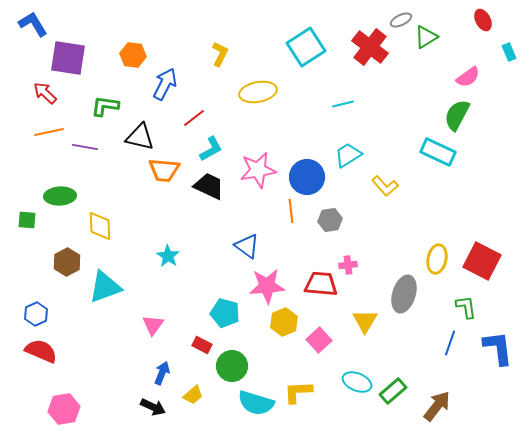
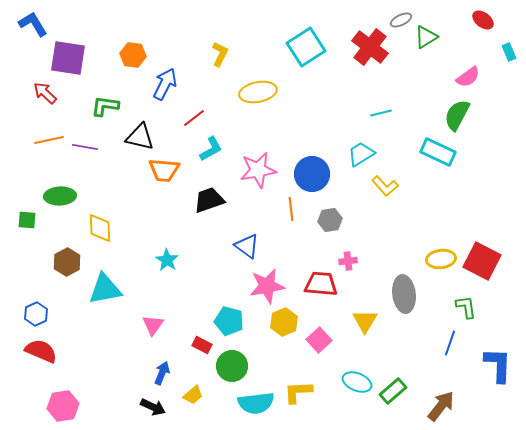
red ellipse at (483, 20): rotated 25 degrees counterclockwise
cyan line at (343, 104): moved 38 px right, 9 px down
orange line at (49, 132): moved 8 px down
cyan trapezoid at (348, 155): moved 13 px right, 1 px up
blue circle at (307, 177): moved 5 px right, 3 px up
black trapezoid at (209, 186): moved 14 px down; rotated 44 degrees counterclockwise
orange line at (291, 211): moved 2 px up
yellow diamond at (100, 226): moved 2 px down
cyan star at (168, 256): moved 1 px left, 4 px down
yellow ellipse at (437, 259): moved 4 px right; rotated 72 degrees clockwise
pink cross at (348, 265): moved 4 px up
pink star at (267, 286): rotated 6 degrees counterclockwise
cyan triangle at (105, 287): moved 2 px down; rotated 9 degrees clockwise
gray ellipse at (404, 294): rotated 24 degrees counterclockwise
cyan pentagon at (225, 313): moved 4 px right, 8 px down
blue L-shape at (498, 348): moved 17 px down; rotated 9 degrees clockwise
cyan semicircle at (256, 403): rotated 24 degrees counterclockwise
brown arrow at (437, 406): moved 4 px right
pink hexagon at (64, 409): moved 1 px left, 3 px up
